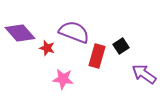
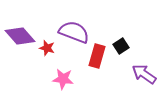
purple diamond: moved 3 px down
